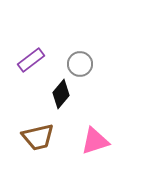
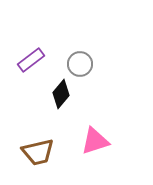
brown trapezoid: moved 15 px down
